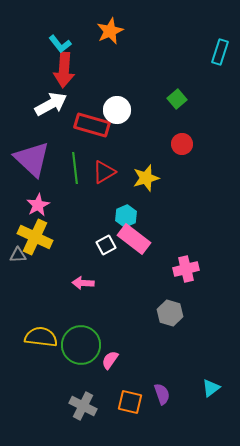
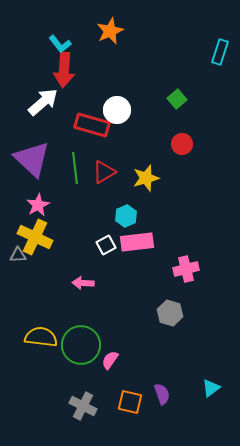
white arrow: moved 8 px left, 2 px up; rotated 12 degrees counterclockwise
pink rectangle: moved 3 px right, 3 px down; rotated 44 degrees counterclockwise
